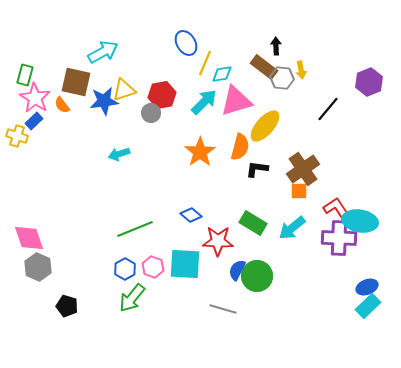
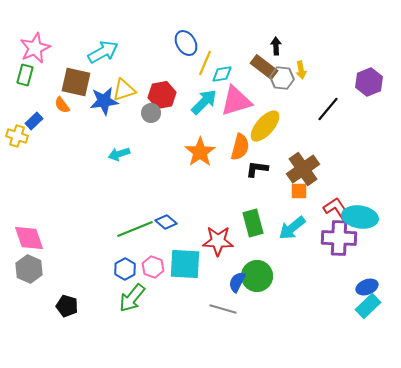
pink star at (35, 98): moved 50 px up; rotated 16 degrees clockwise
blue diamond at (191, 215): moved 25 px left, 7 px down
cyan ellipse at (360, 221): moved 4 px up
green rectangle at (253, 223): rotated 44 degrees clockwise
gray hexagon at (38, 267): moved 9 px left, 2 px down
blue semicircle at (237, 270): moved 12 px down
